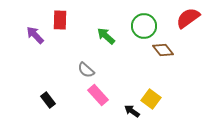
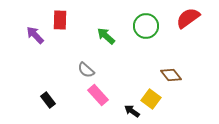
green circle: moved 2 px right
brown diamond: moved 8 px right, 25 px down
